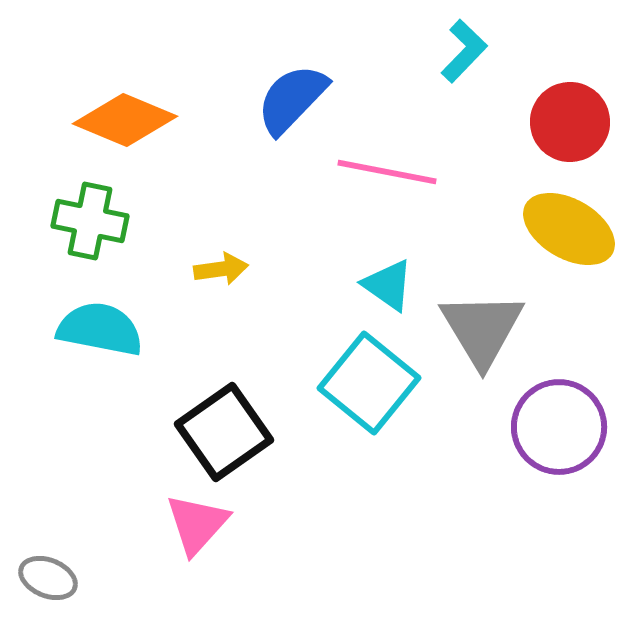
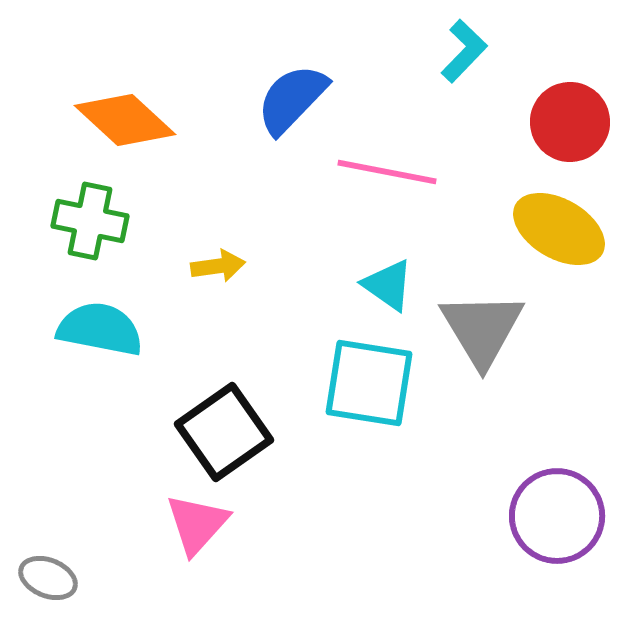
orange diamond: rotated 20 degrees clockwise
yellow ellipse: moved 10 px left
yellow arrow: moved 3 px left, 3 px up
cyan square: rotated 30 degrees counterclockwise
purple circle: moved 2 px left, 89 px down
